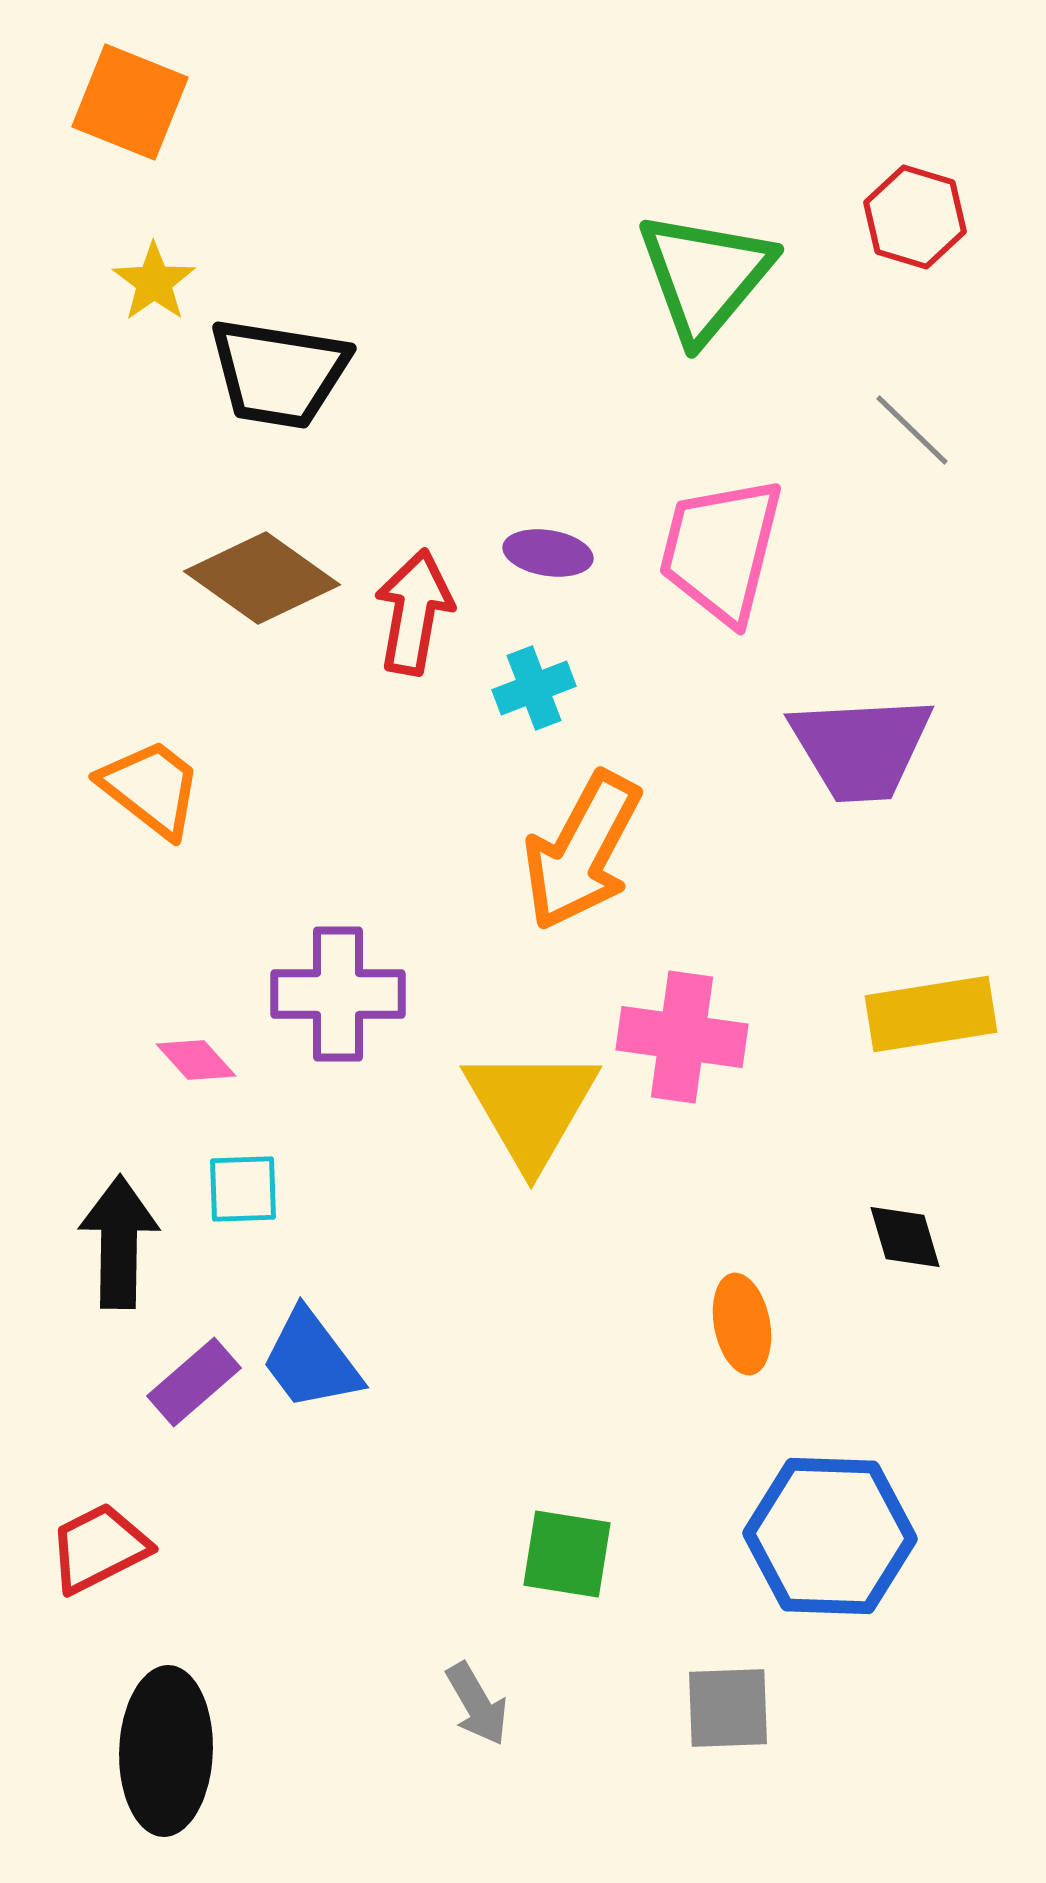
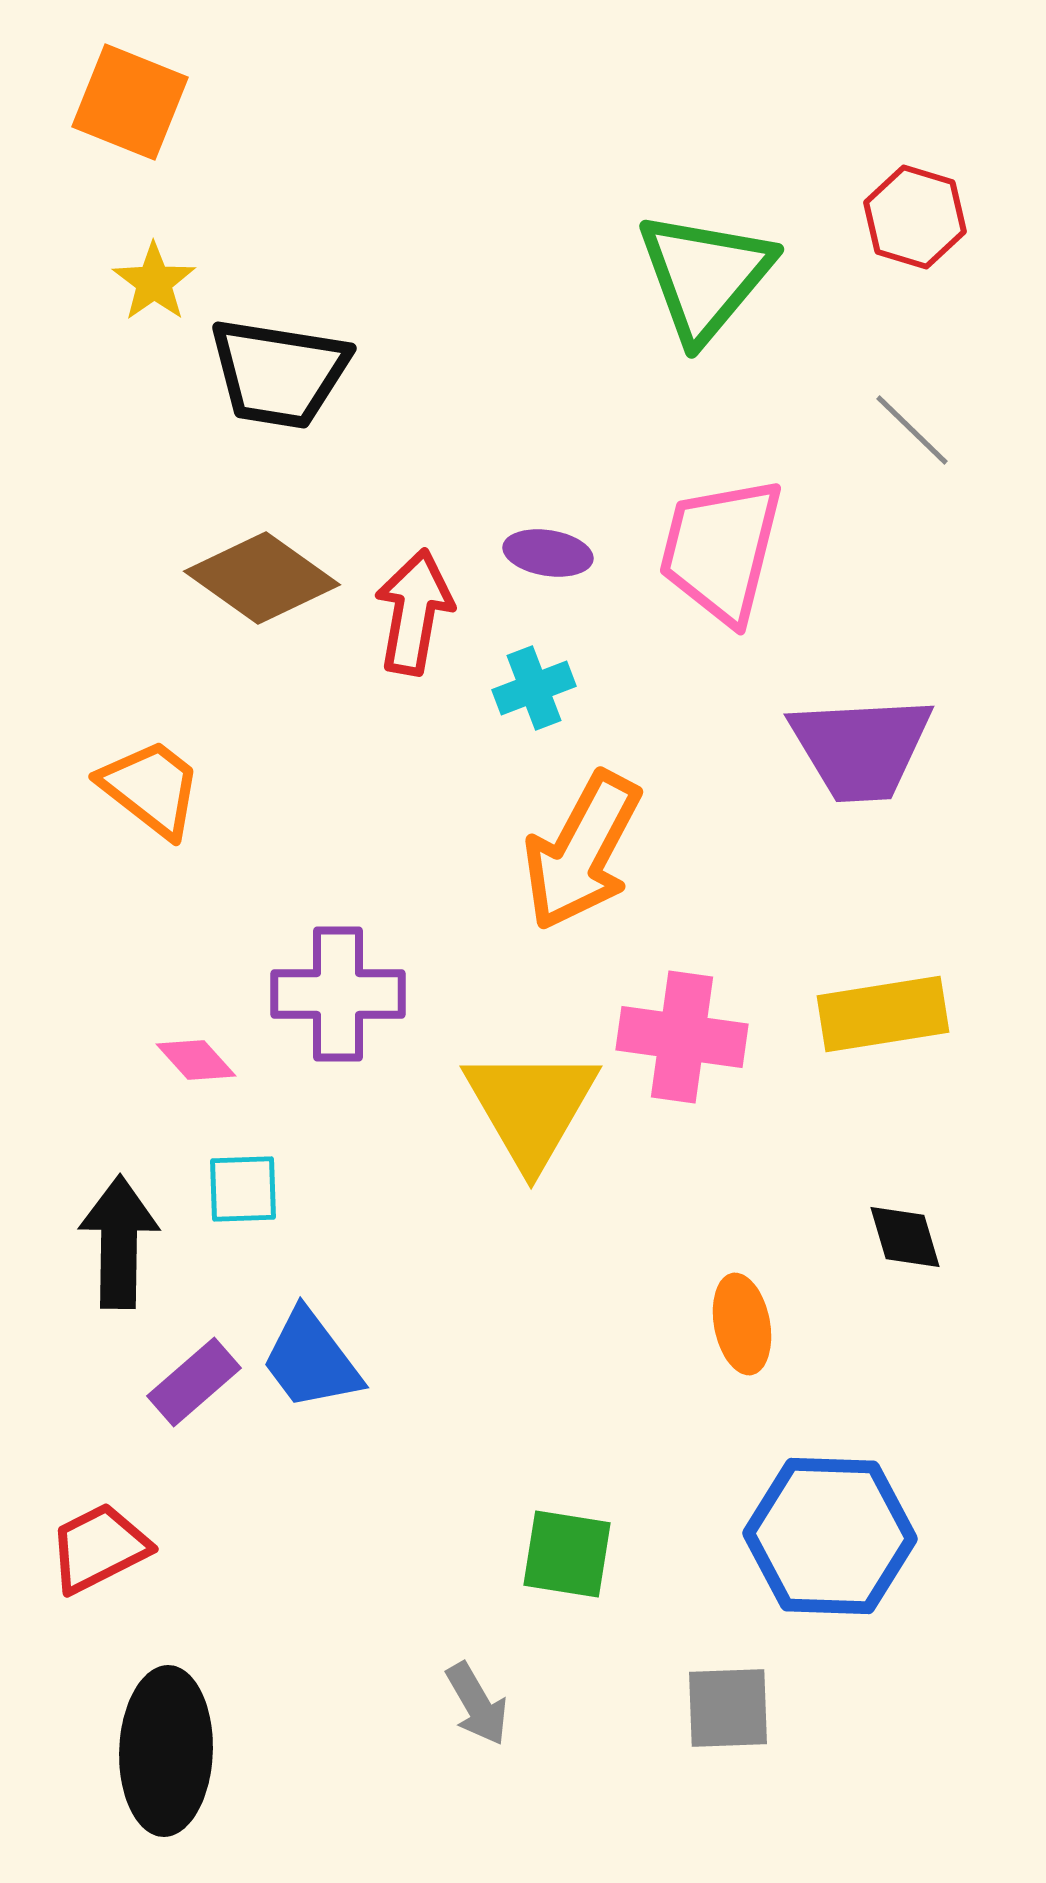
yellow rectangle: moved 48 px left
